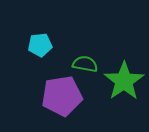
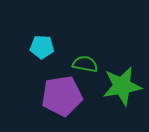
cyan pentagon: moved 2 px right, 2 px down; rotated 10 degrees clockwise
green star: moved 2 px left, 5 px down; rotated 24 degrees clockwise
